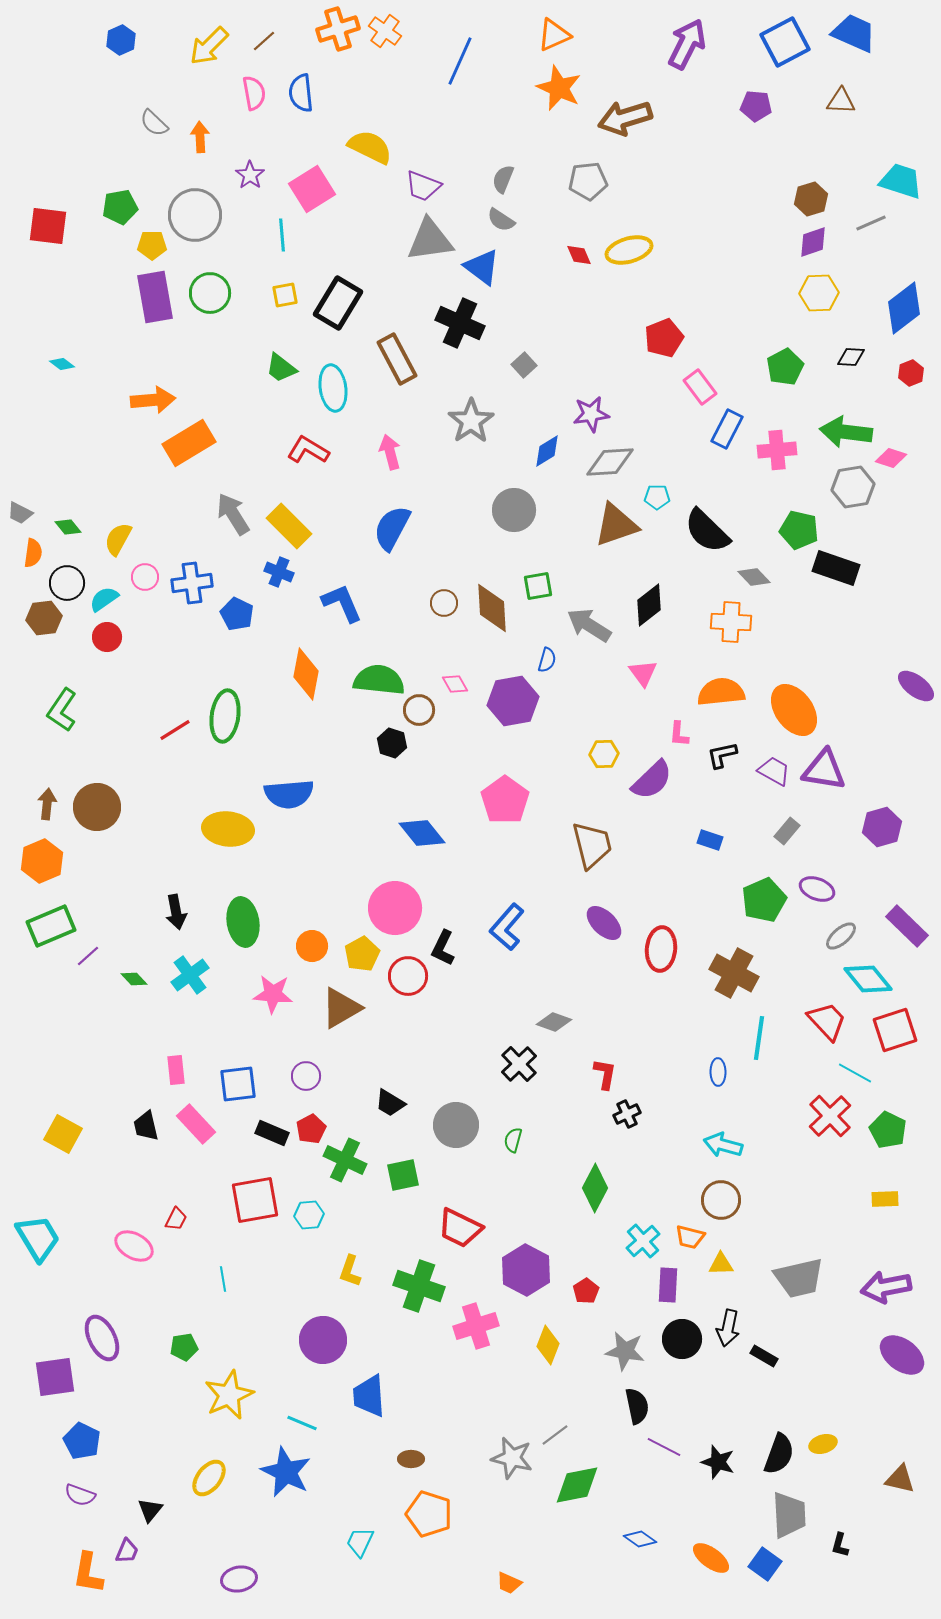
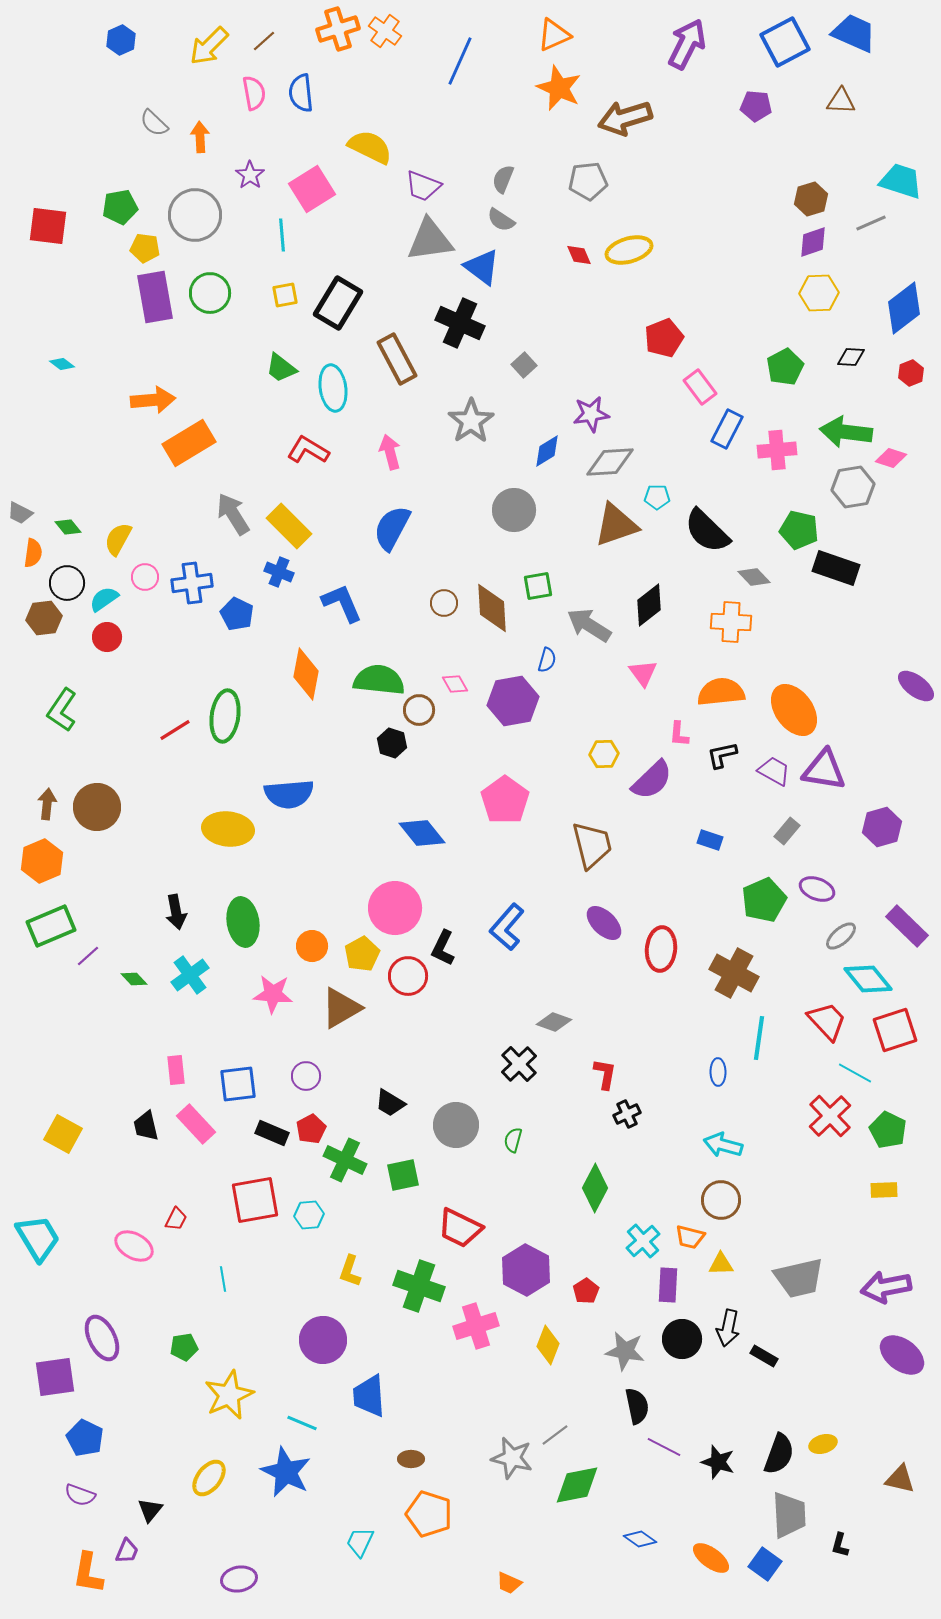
yellow pentagon at (152, 245): moved 7 px left, 3 px down; rotated 8 degrees clockwise
yellow rectangle at (885, 1199): moved 1 px left, 9 px up
blue pentagon at (82, 1441): moved 3 px right, 3 px up
